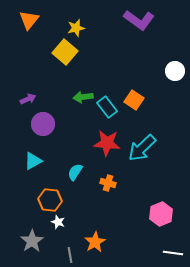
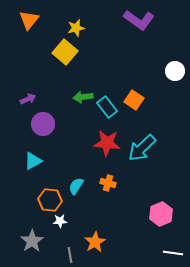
cyan semicircle: moved 1 px right, 14 px down
white star: moved 2 px right, 1 px up; rotated 24 degrees counterclockwise
